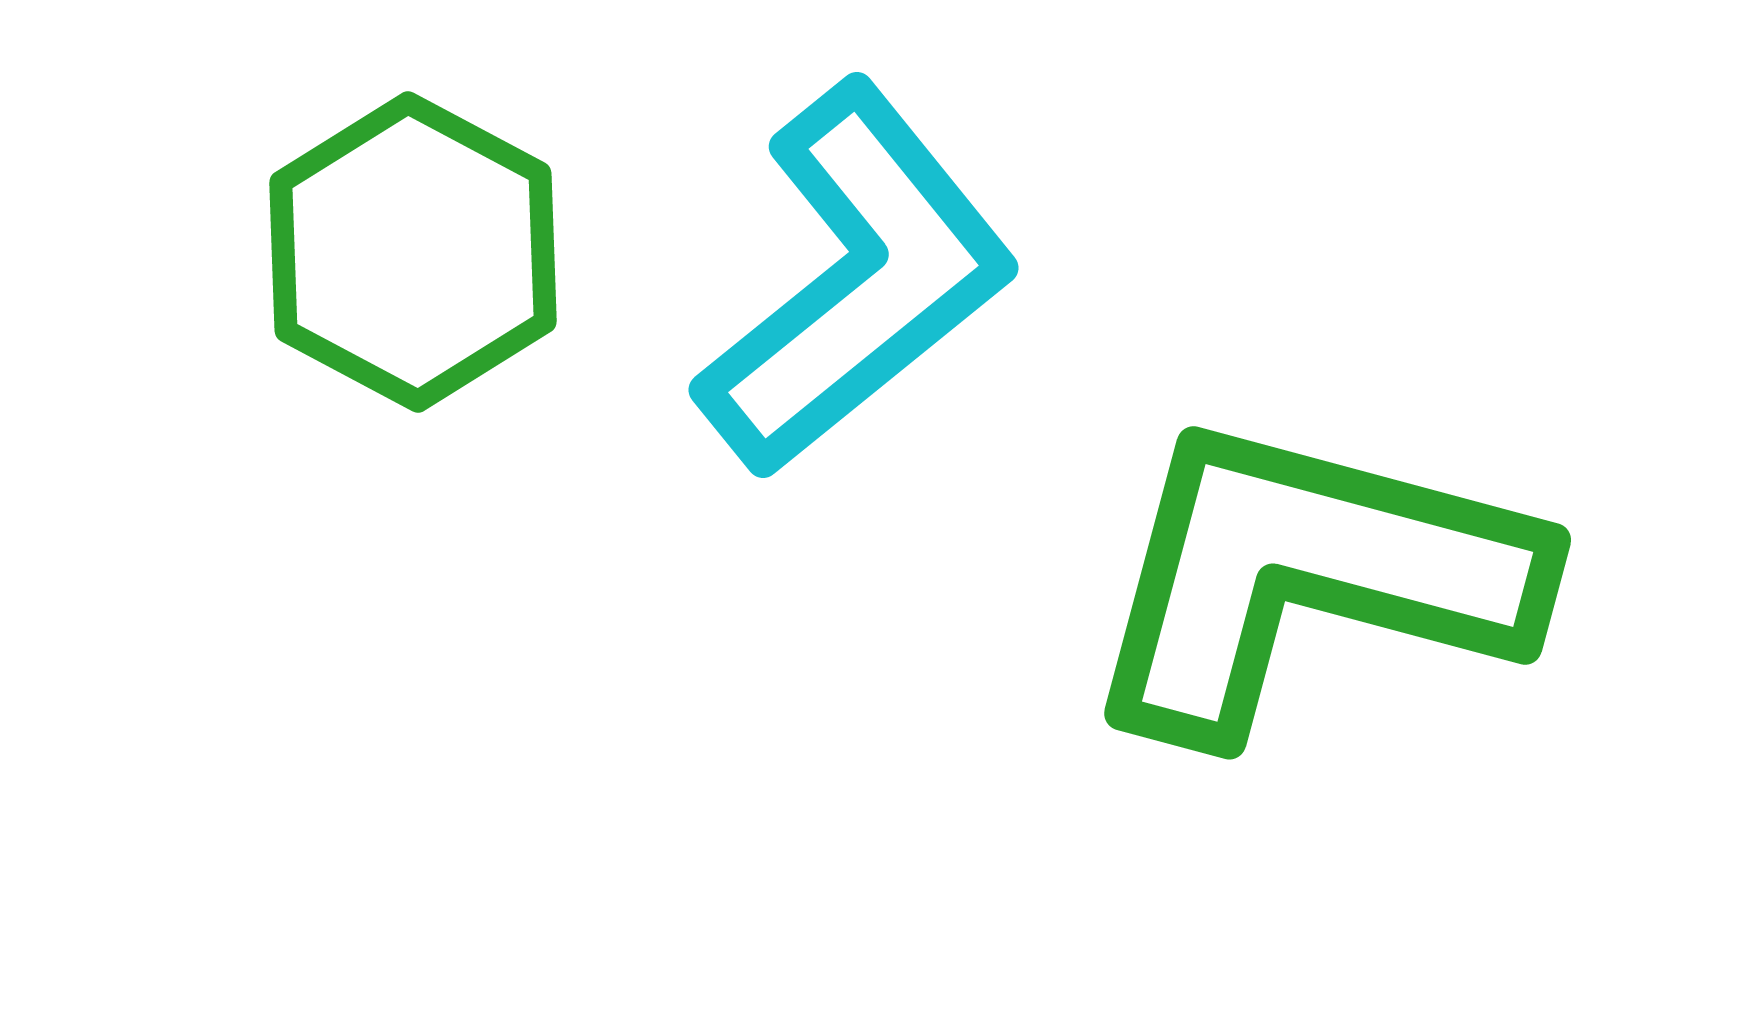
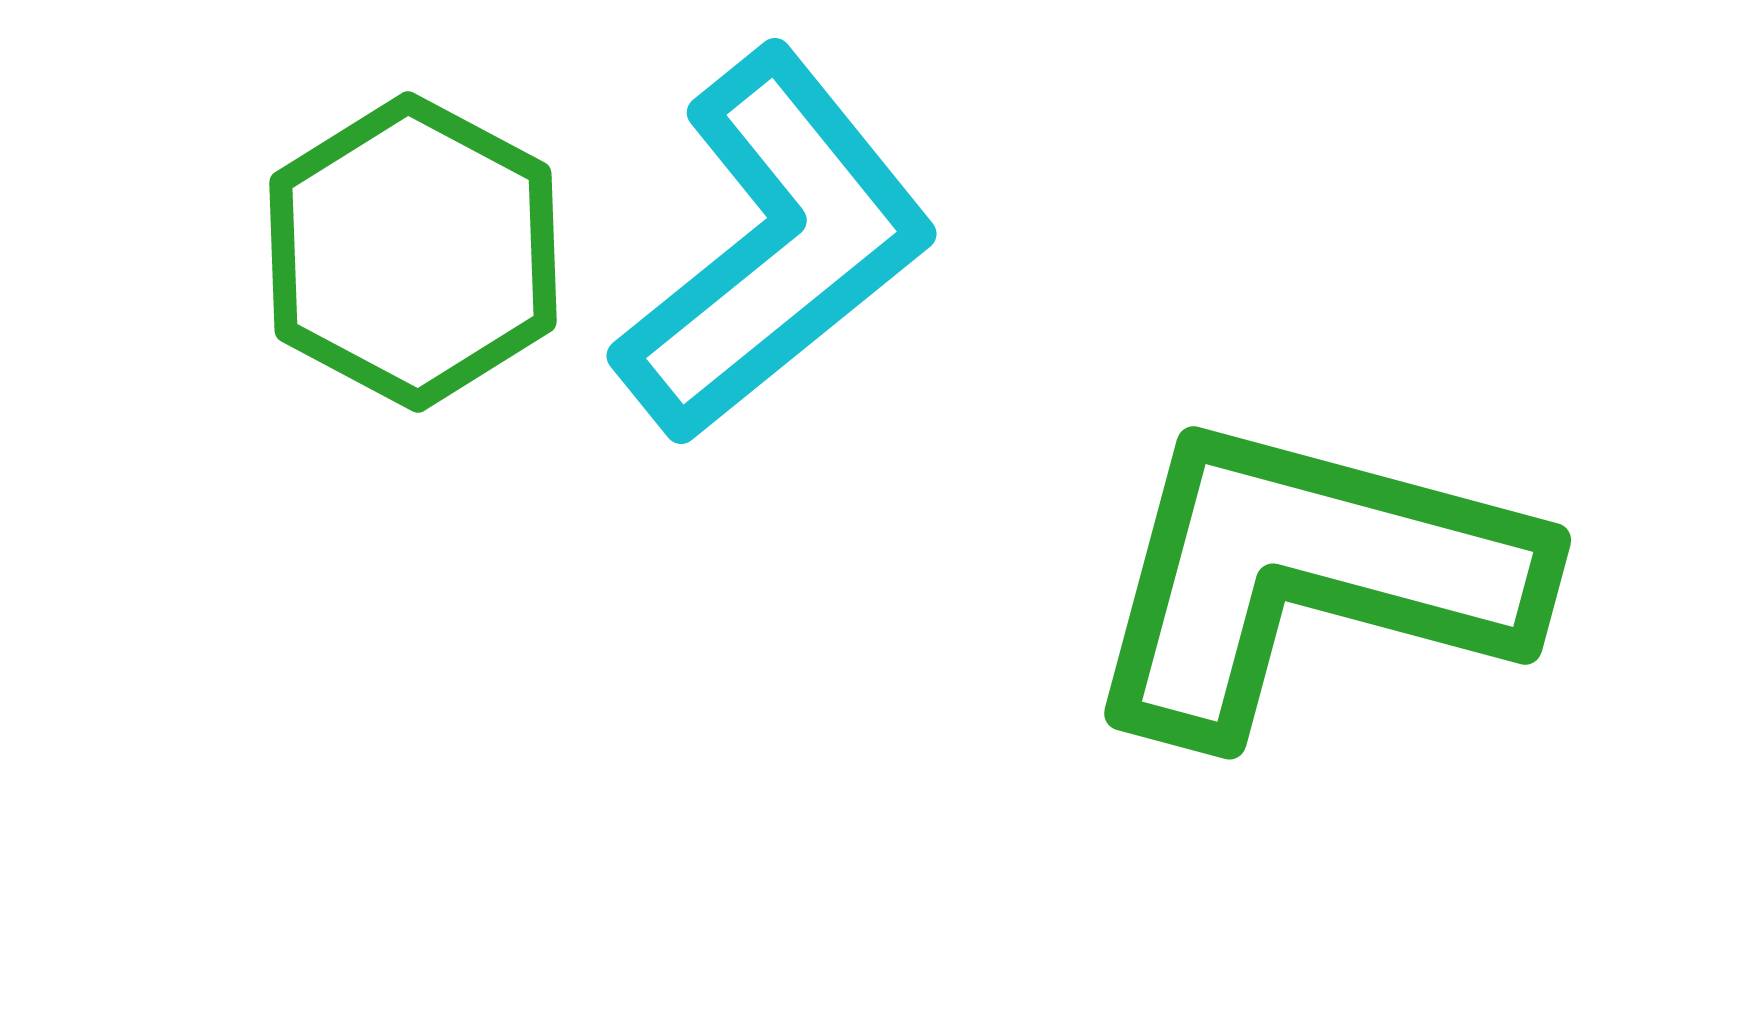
cyan L-shape: moved 82 px left, 34 px up
